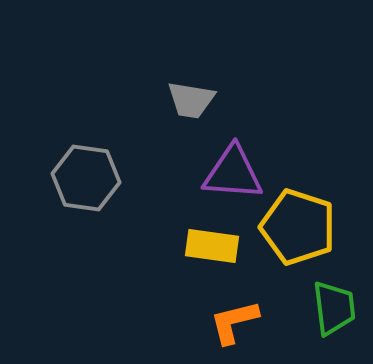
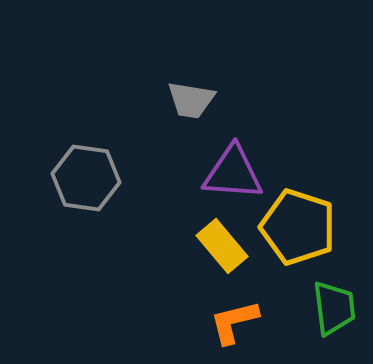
yellow rectangle: moved 10 px right; rotated 42 degrees clockwise
